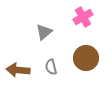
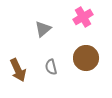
gray triangle: moved 1 px left, 3 px up
brown arrow: rotated 120 degrees counterclockwise
